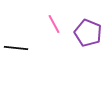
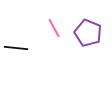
pink line: moved 4 px down
